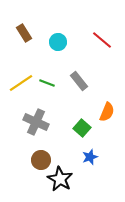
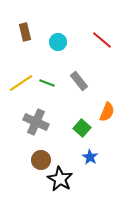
brown rectangle: moved 1 px right, 1 px up; rotated 18 degrees clockwise
blue star: rotated 21 degrees counterclockwise
